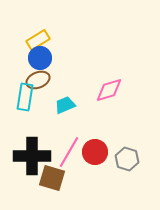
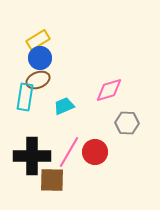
cyan trapezoid: moved 1 px left, 1 px down
gray hexagon: moved 36 px up; rotated 15 degrees counterclockwise
brown square: moved 2 px down; rotated 16 degrees counterclockwise
